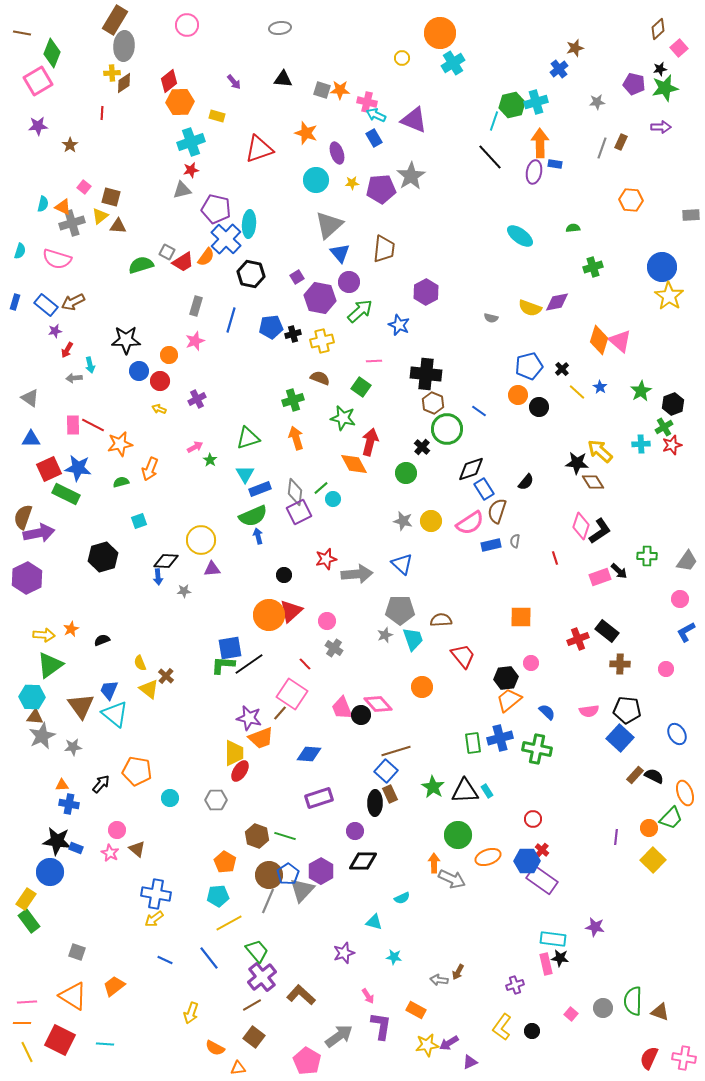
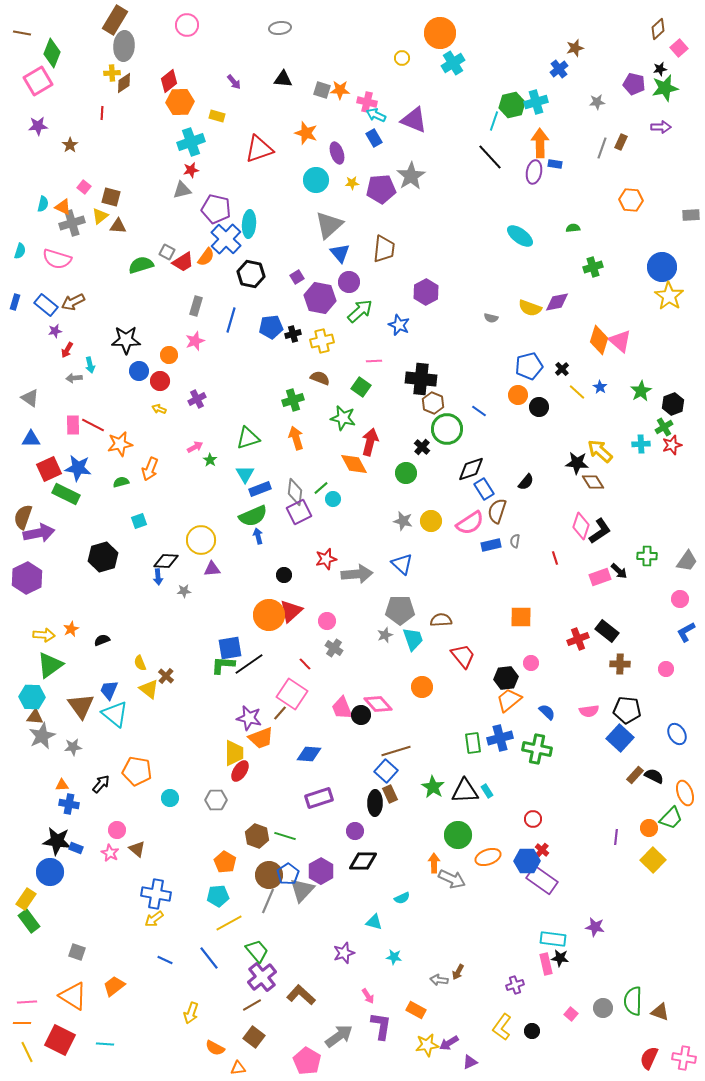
black cross at (426, 374): moved 5 px left, 5 px down
